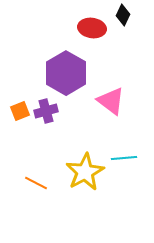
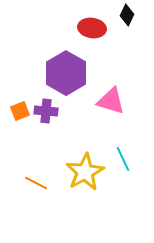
black diamond: moved 4 px right
pink triangle: rotated 20 degrees counterclockwise
purple cross: rotated 20 degrees clockwise
cyan line: moved 1 px left, 1 px down; rotated 70 degrees clockwise
